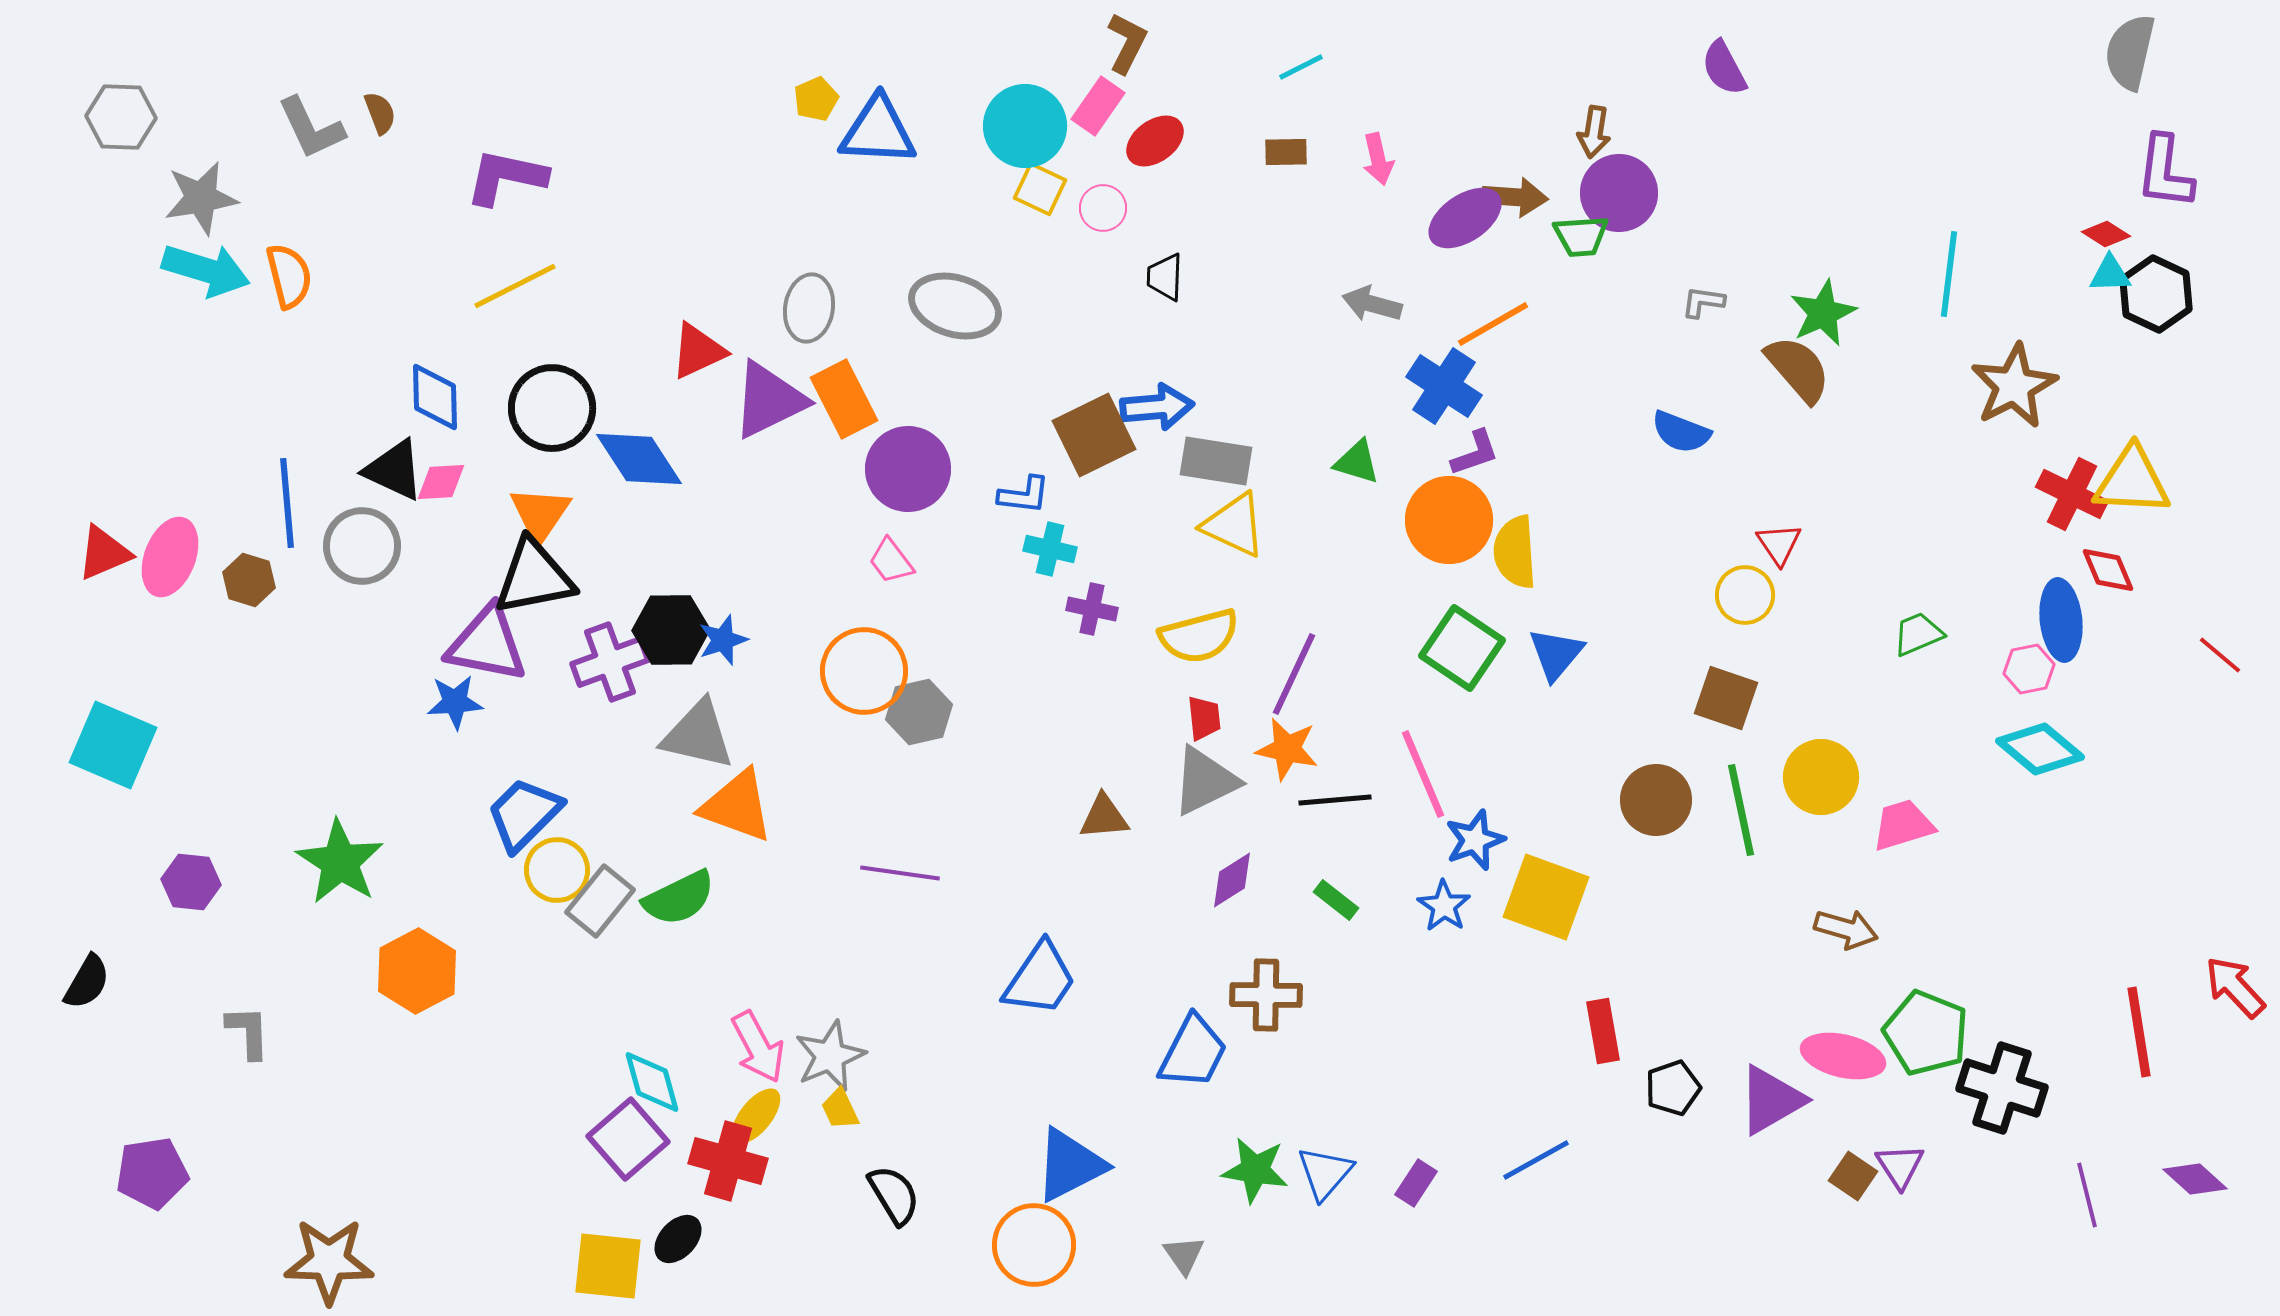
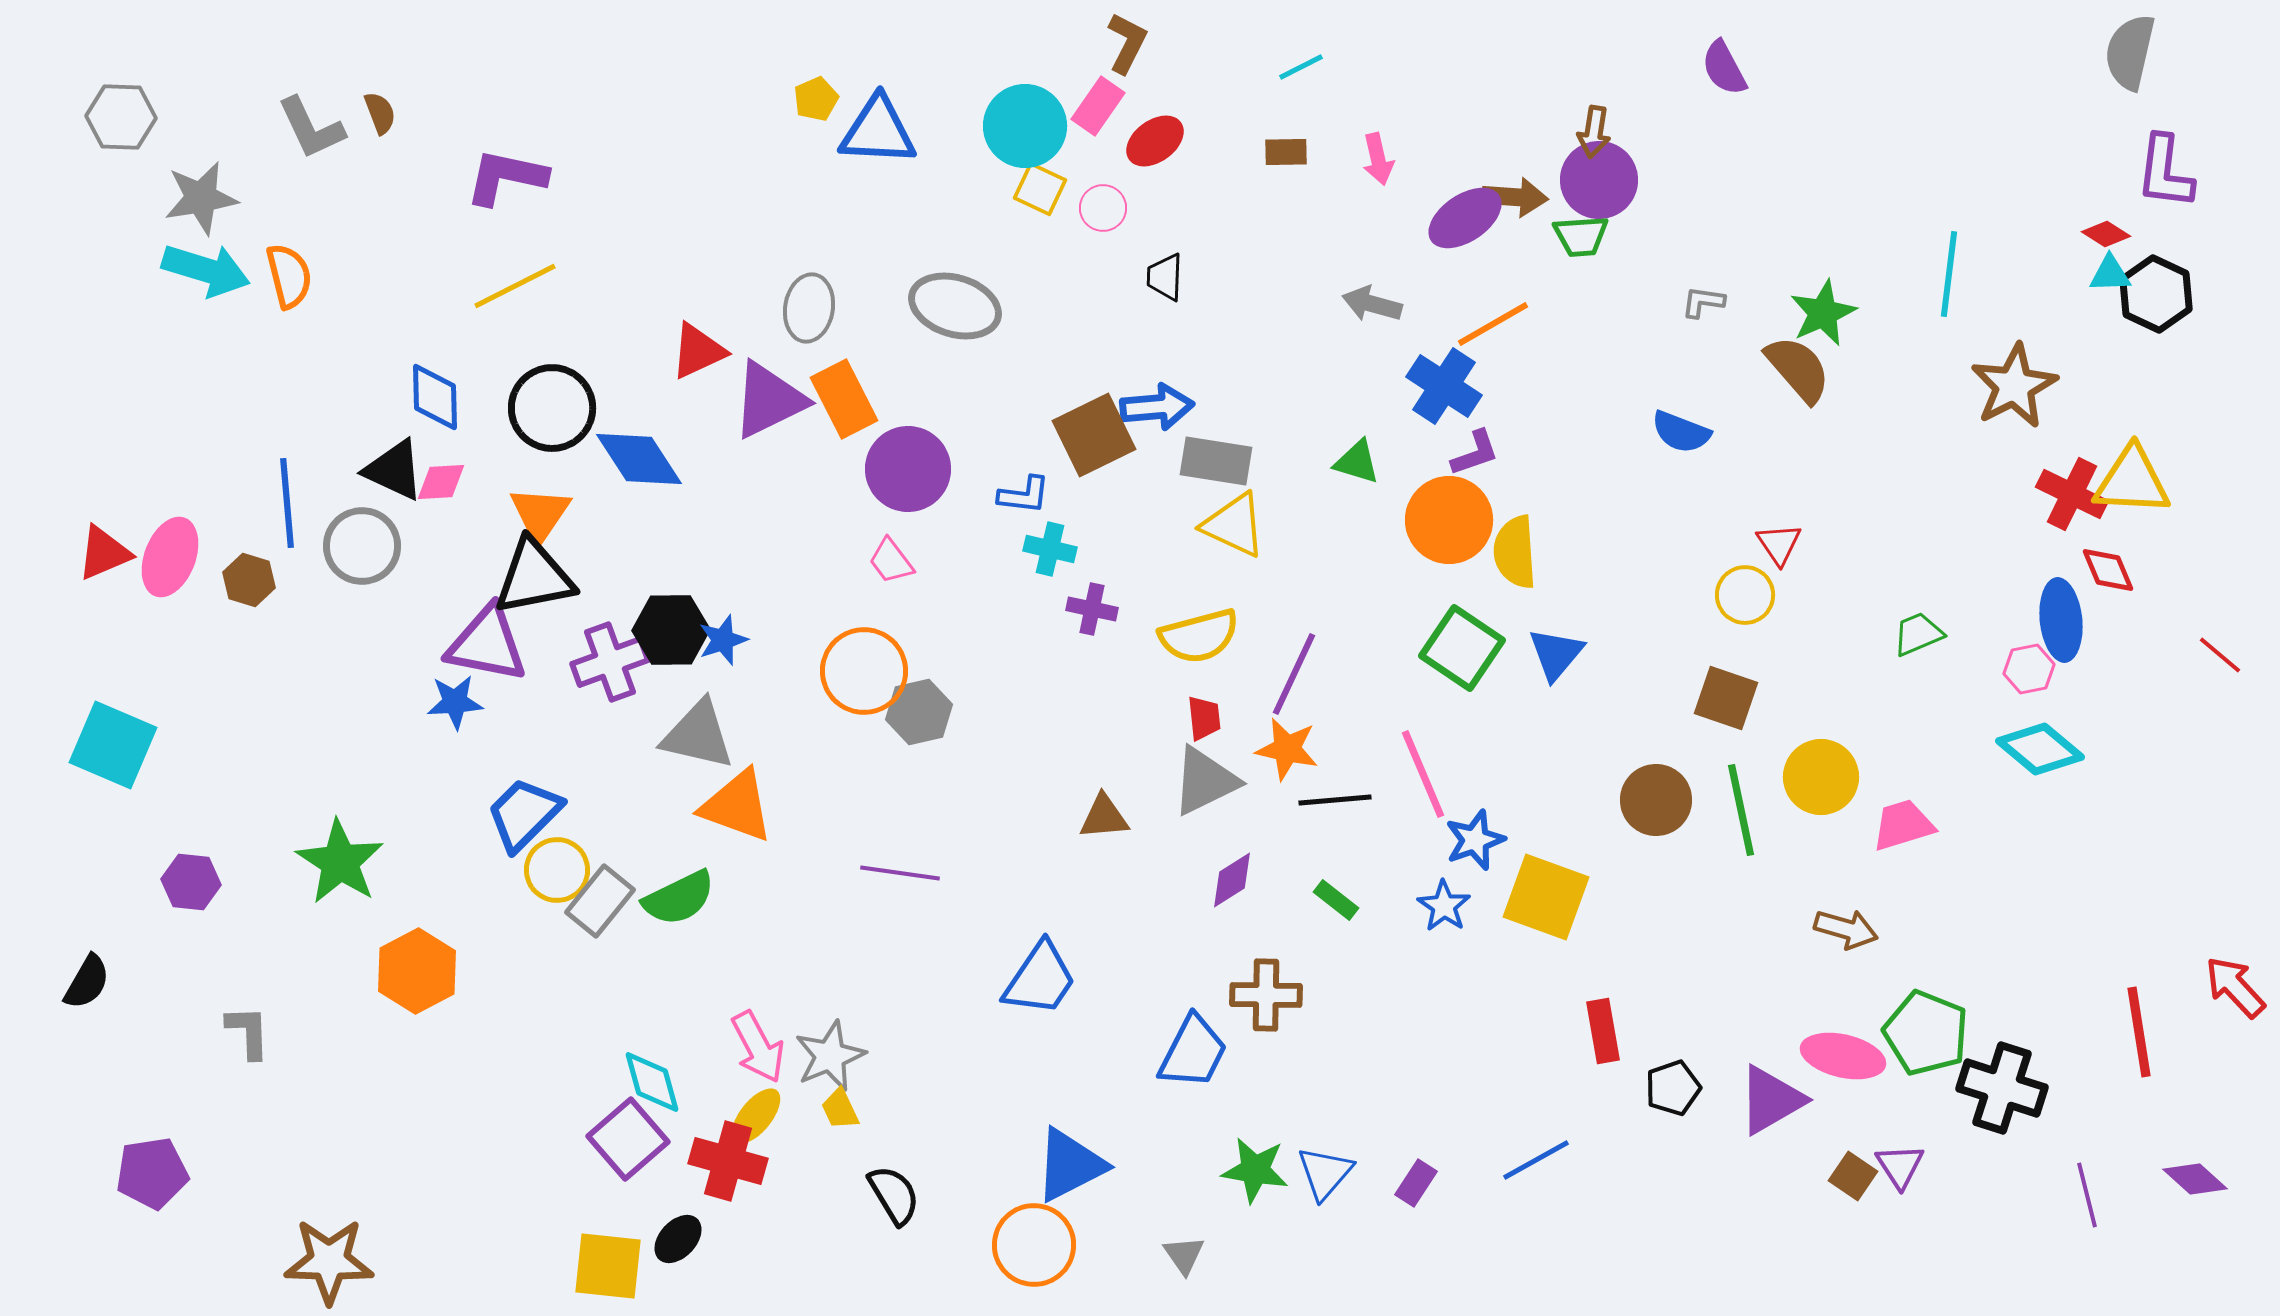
purple circle at (1619, 193): moved 20 px left, 13 px up
